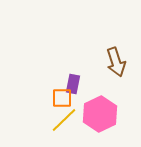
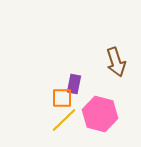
purple rectangle: moved 1 px right
pink hexagon: rotated 20 degrees counterclockwise
